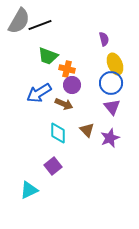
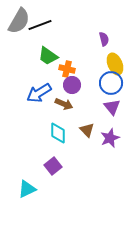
green trapezoid: rotated 15 degrees clockwise
cyan triangle: moved 2 px left, 1 px up
